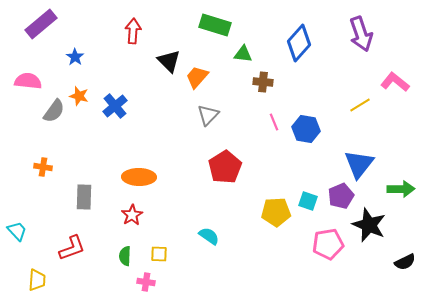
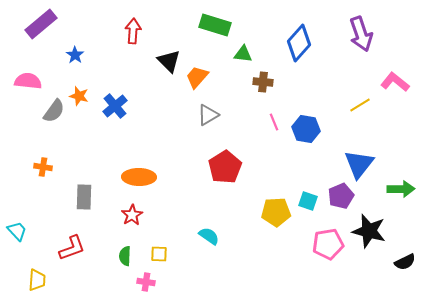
blue star: moved 2 px up
gray triangle: rotated 15 degrees clockwise
black star: moved 6 px down; rotated 8 degrees counterclockwise
